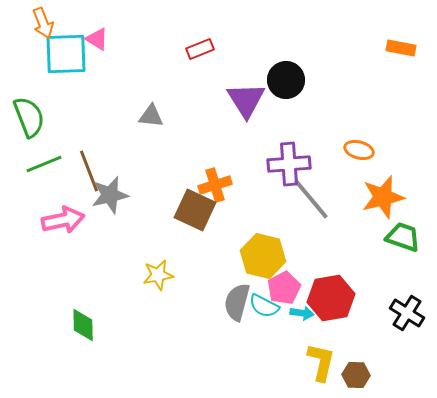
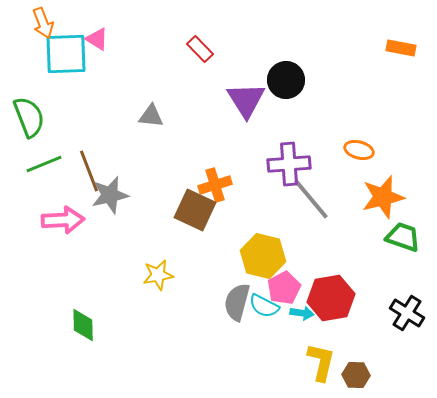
red rectangle: rotated 68 degrees clockwise
pink arrow: rotated 9 degrees clockwise
